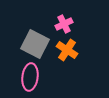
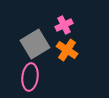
pink cross: moved 1 px down
gray square: rotated 32 degrees clockwise
